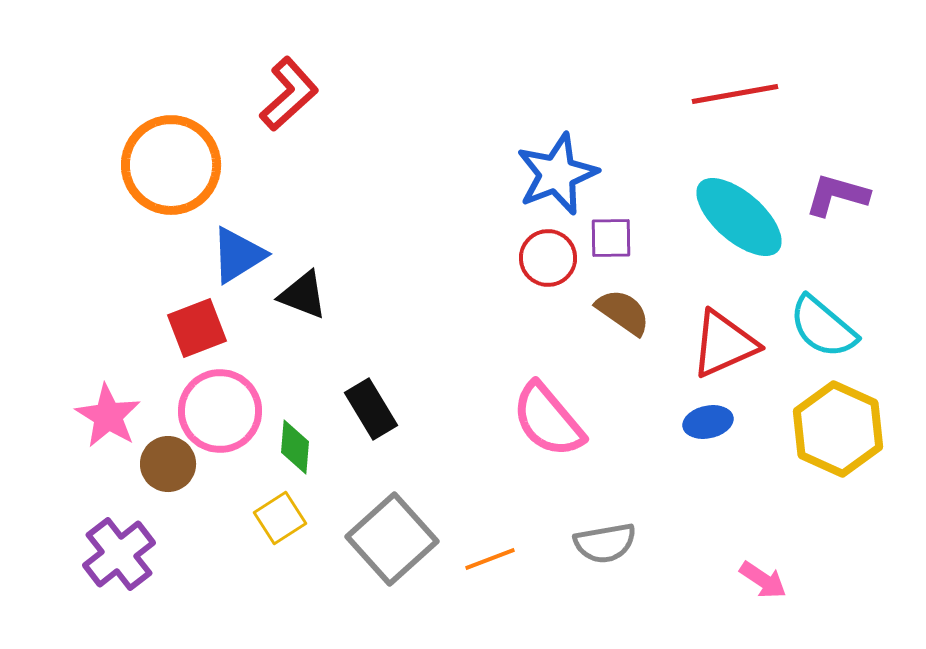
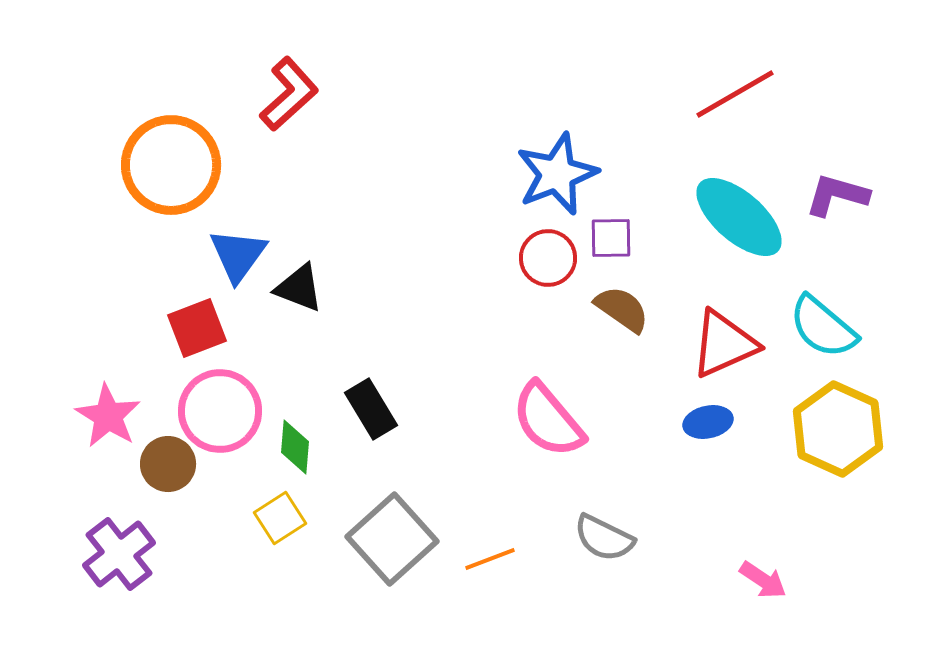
red line: rotated 20 degrees counterclockwise
blue triangle: rotated 22 degrees counterclockwise
black triangle: moved 4 px left, 7 px up
brown semicircle: moved 1 px left, 3 px up
gray semicircle: moved 1 px left, 5 px up; rotated 36 degrees clockwise
